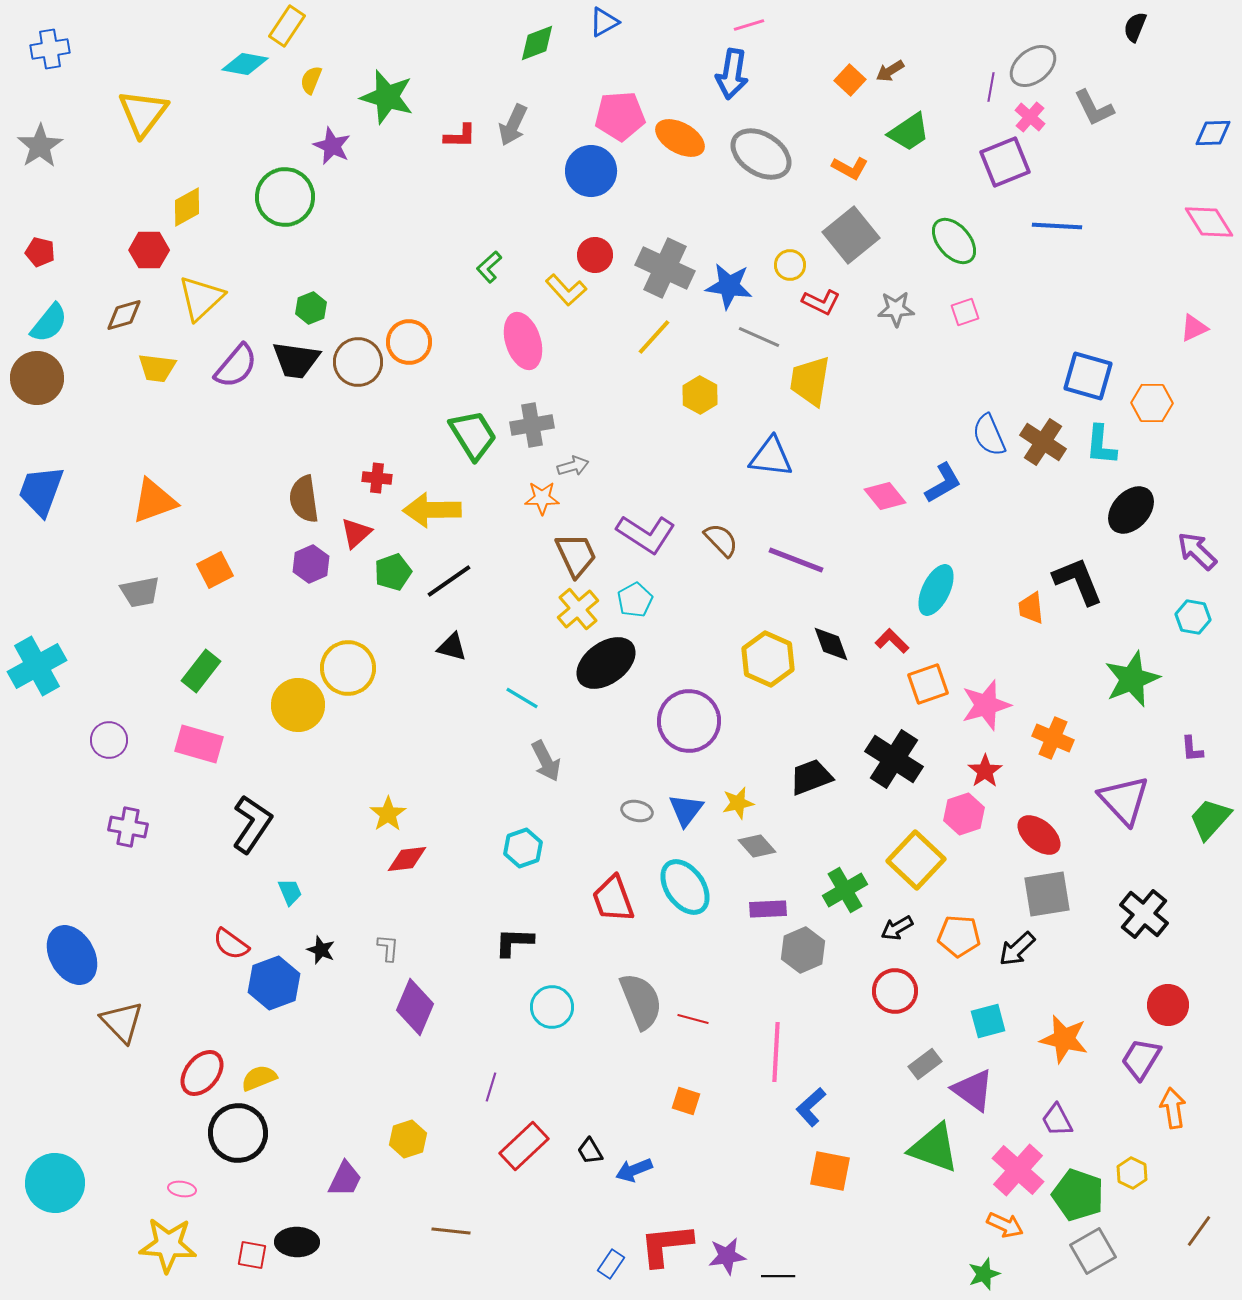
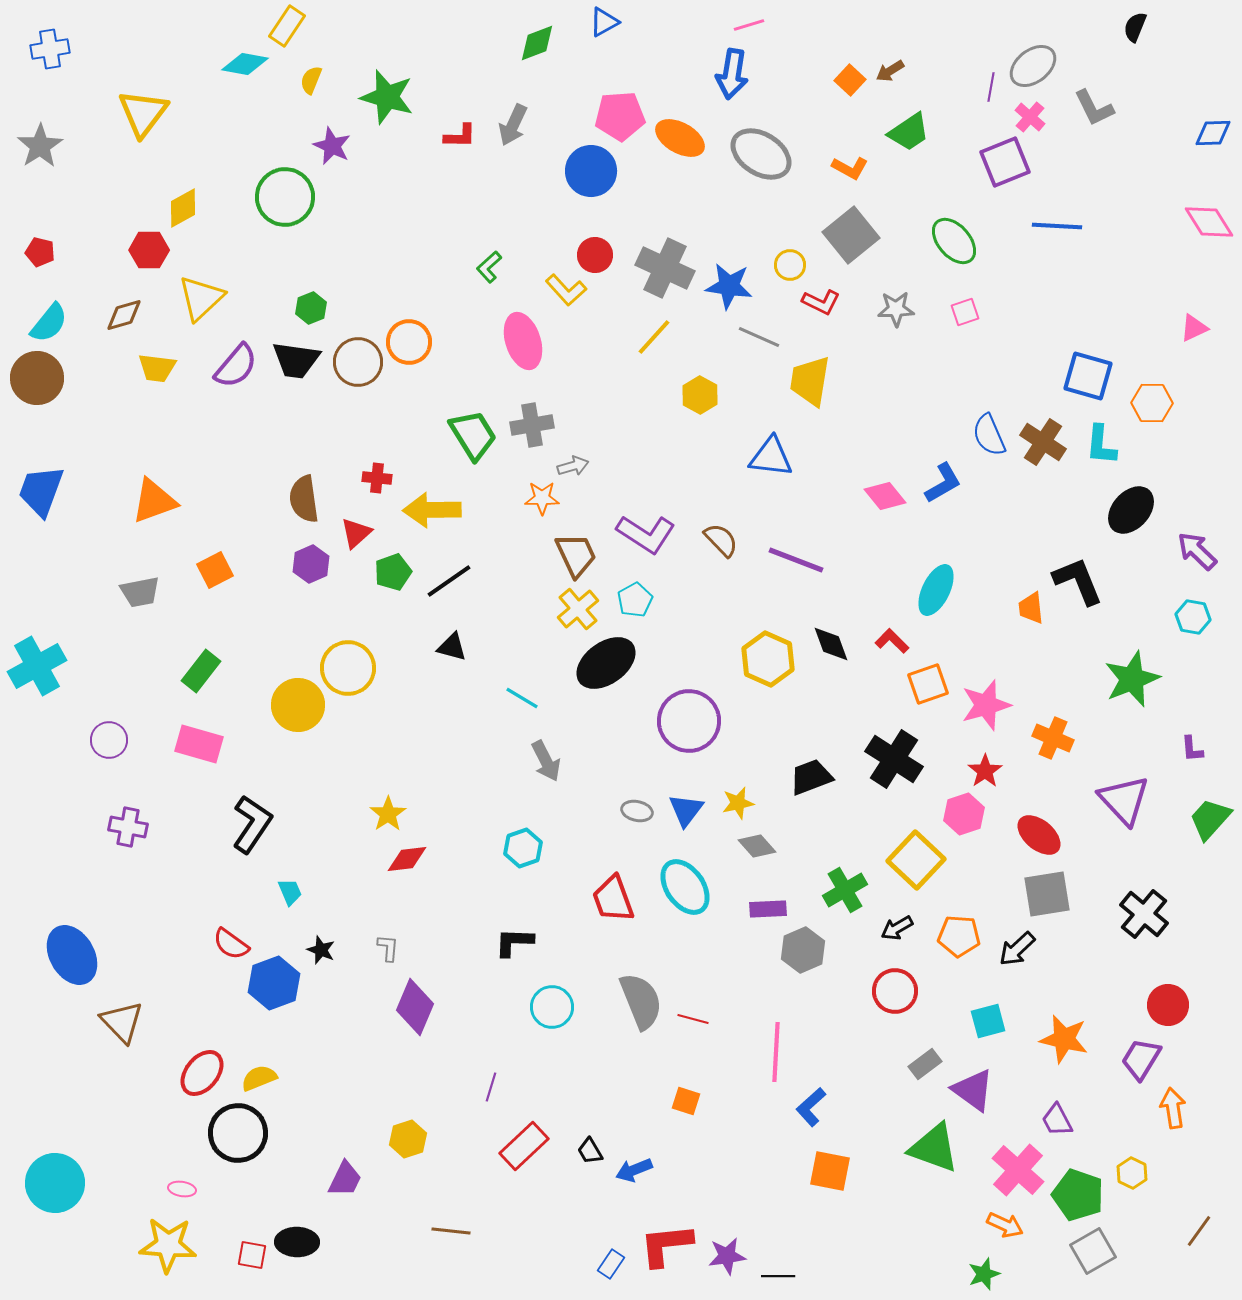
yellow diamond at (187, 207): moved 4 px left, 1 px down
